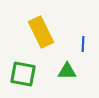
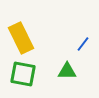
yellow rectangle: moved 20 px left, 6 px down
blue line: rotated 35 degrees clockwise
